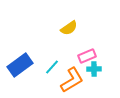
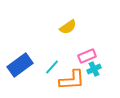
yellow semicircle: moved 1 px left, 1 px up
cyan cross: rotated 24 degrees counterclockwise
orange L-shape: rotated 28 degrees clockwise
